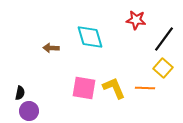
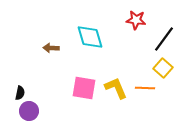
yellow L-shape: moved 2 px right
